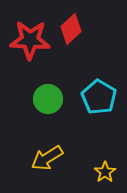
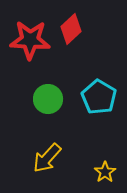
yellow arrow: rotated 16 degrees counterclockwise
